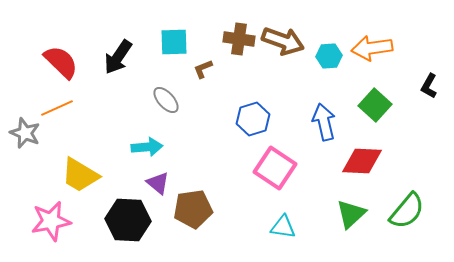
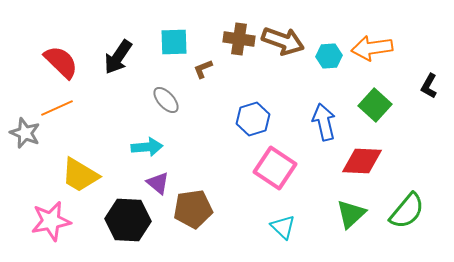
cyan triangle: rotated 36 degrees clockwise
